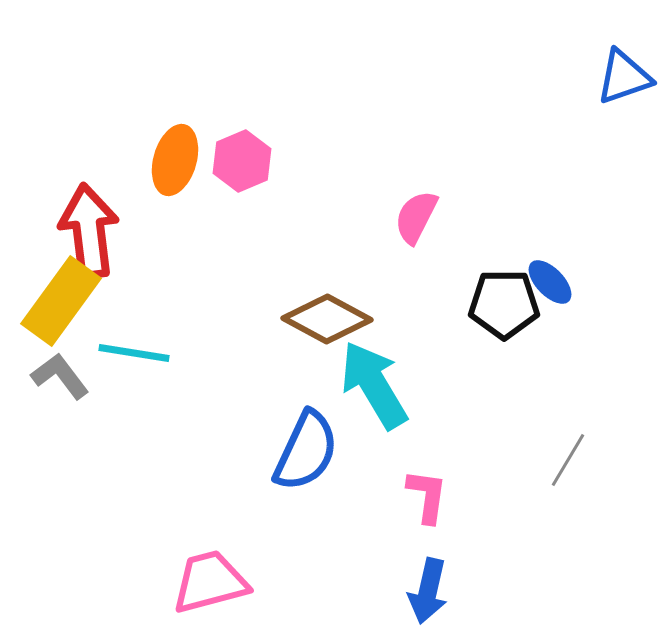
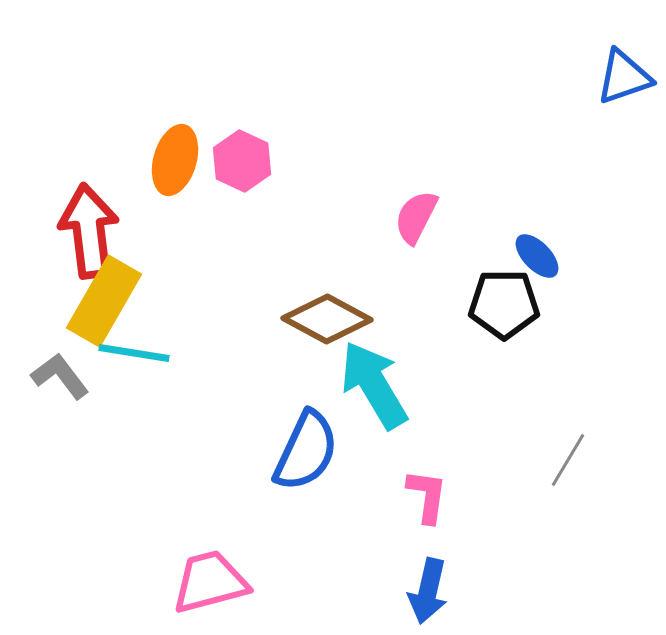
pink hexagon: rotated 12 degrees counterclockwise
blue ellipse: moved 13 px left, 26 px up
yellow rectangle: moved 43 px right; rotated 6 degrees counterclockwise
